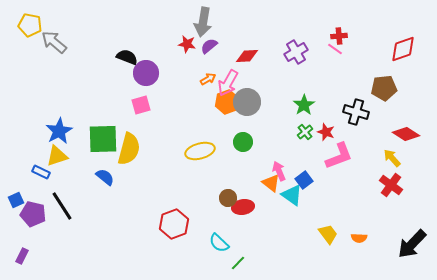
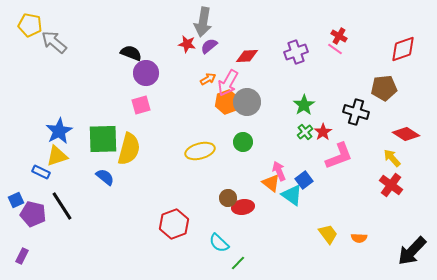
red cross at (339, 36): rotated 35 degrees clockwise
purple cross at (296, 52): rotated 10 degrees clockwise
black semicircle at (127, 57): moved 4 px right, 4 px up
red star at (326, 132): moved 3 px left; rotated 18 degrees clockwise
black arrow at (412, 244): moved 7 px down
